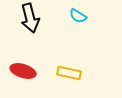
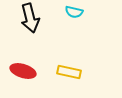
cyan semicircle: moved 4 px left, 4 px up; rotated 18 degrees counterclockwise
yellow rectangle: moved 1 px up
